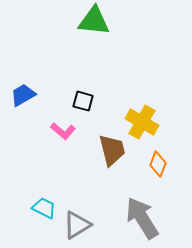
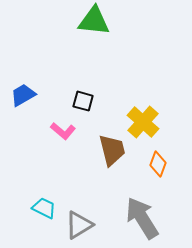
yellow cross: moved 1 px right; rotated 12 degrees clockwise
gray triangle: moved 2 px right
